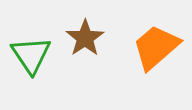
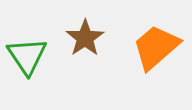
green triangle: moved 4 px left, 1 px down
